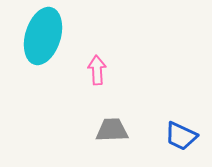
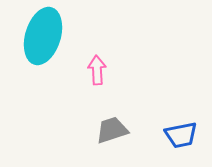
gray trapezoid: rotated 16 degrees counterclockwise
blue trapezoid: moved 1 px up; rotated 36 degrees counterclockwise
